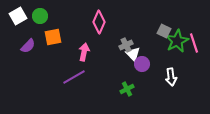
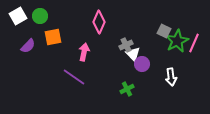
pink line: rotated 42 degrees clockwise
purple line: rotated 65 degrees clockwise
